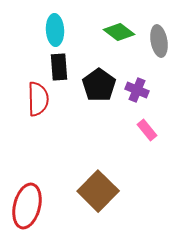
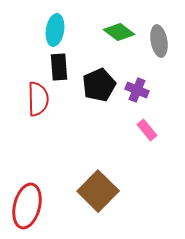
cyan ellipse: rotated 12 degrees clockwise
black pentagon: rotated 12 degrees clockwise
